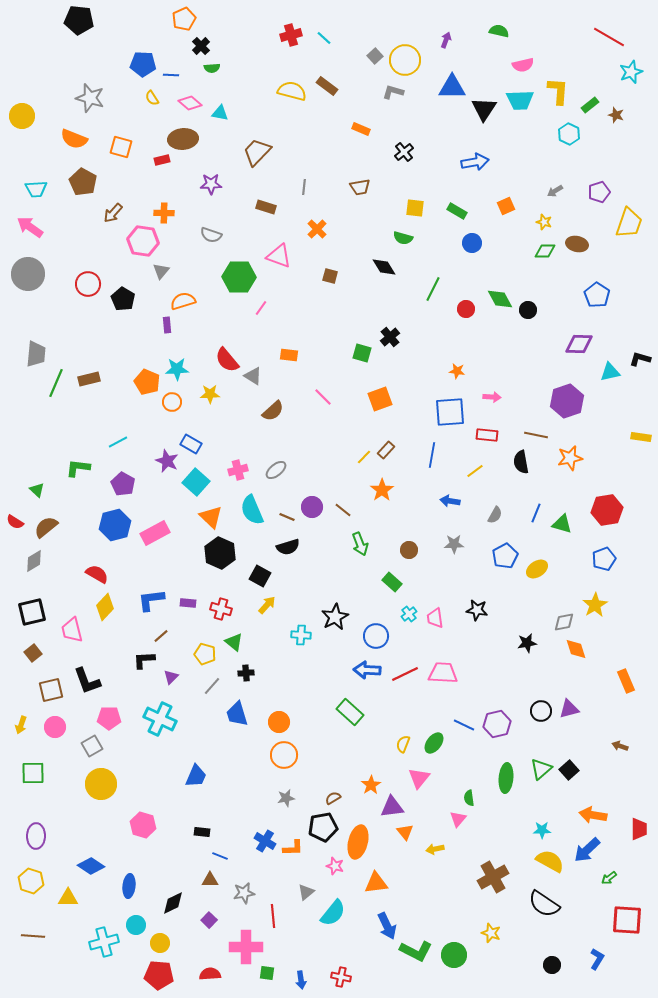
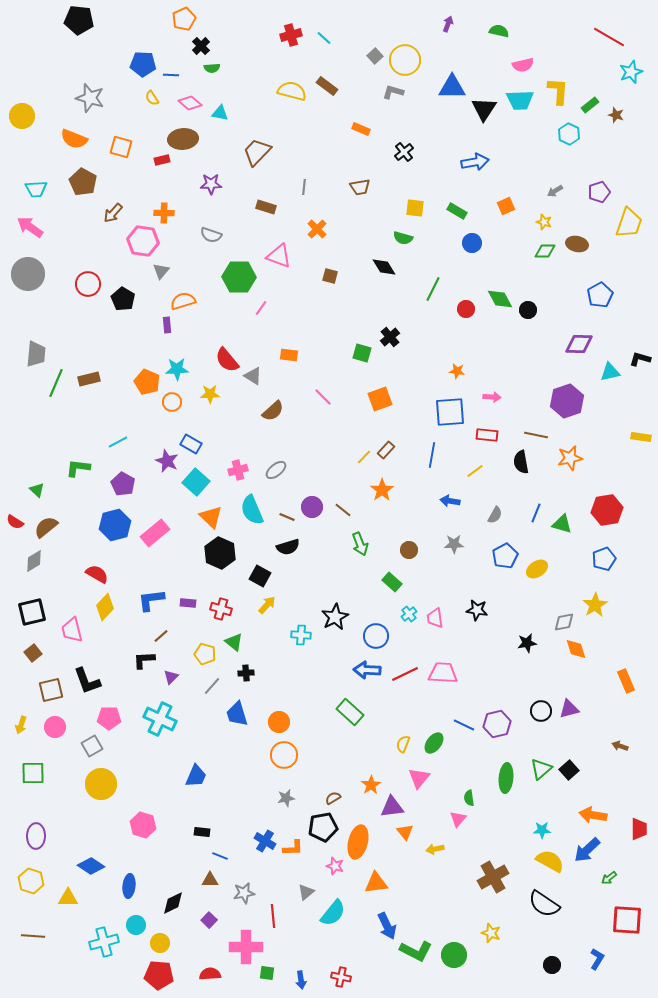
purple arrow at (446, 40): moved 2 px right, 16 px up
blue pentagon at (597, 295): moved 3 px right; rotated 10 degrees clockwise
pink rectangle at (155, 533): rotated 12 degrees counterclockwise
